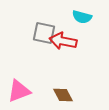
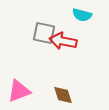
cyan semicircle: moved 2 px up
brown diamond: rotated 10 degrees clockwise
